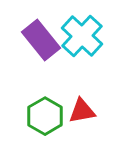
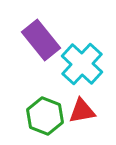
cyan cross: moved 28 px down
green hexagon: rotated 9 degrees counterclockwise
